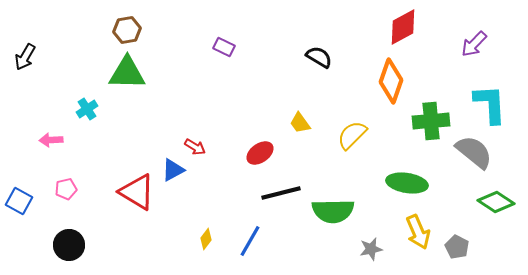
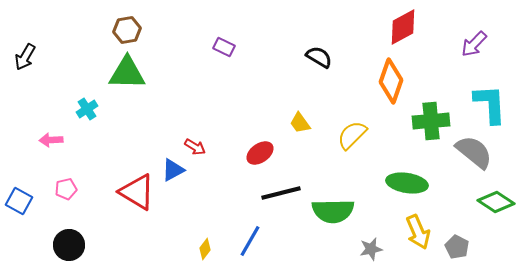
yellow diamond: moved 1 px left, 10 px down
